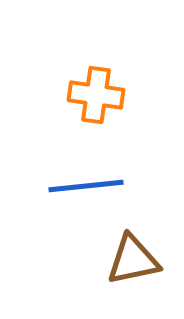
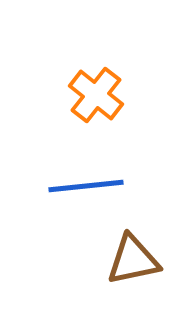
orange cross: rotated 30 degrees clockwise
